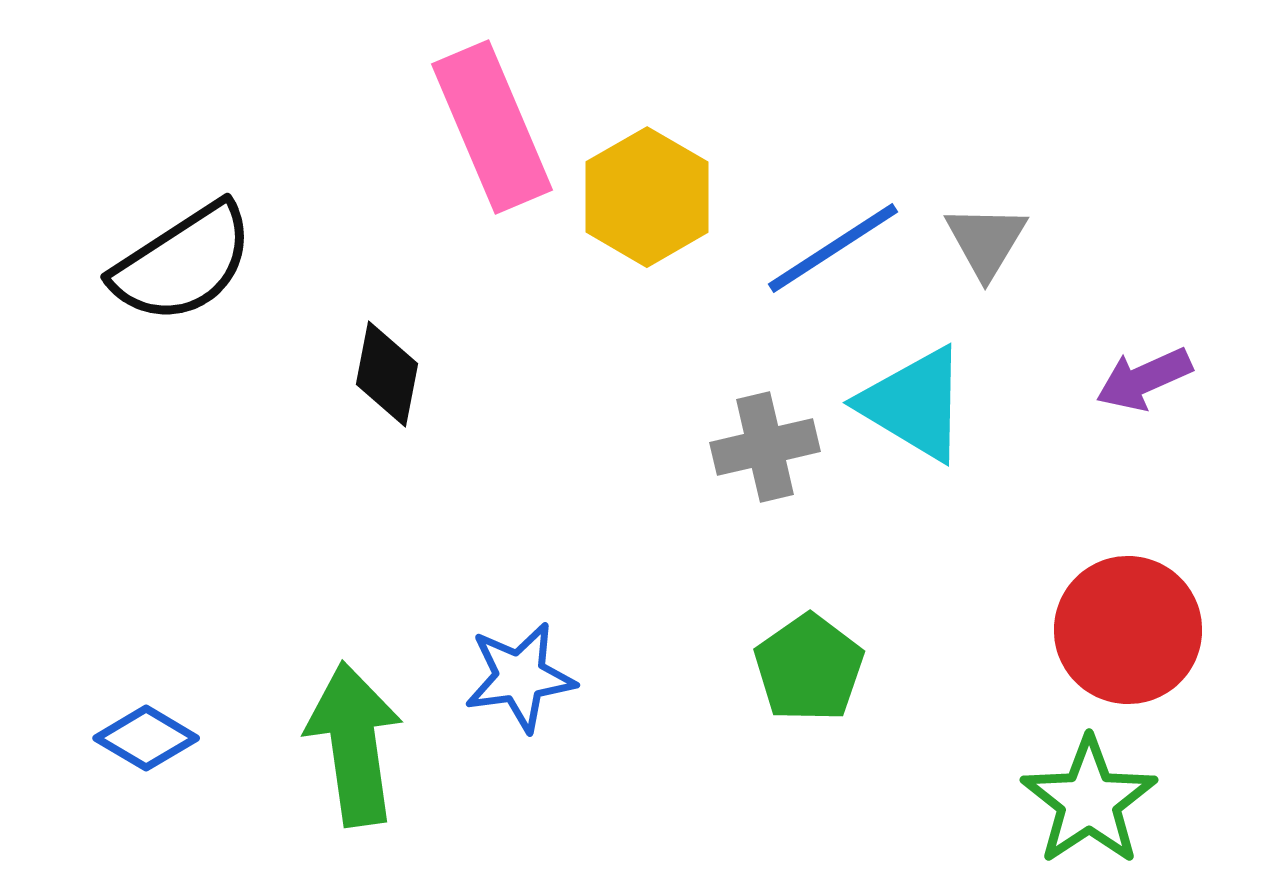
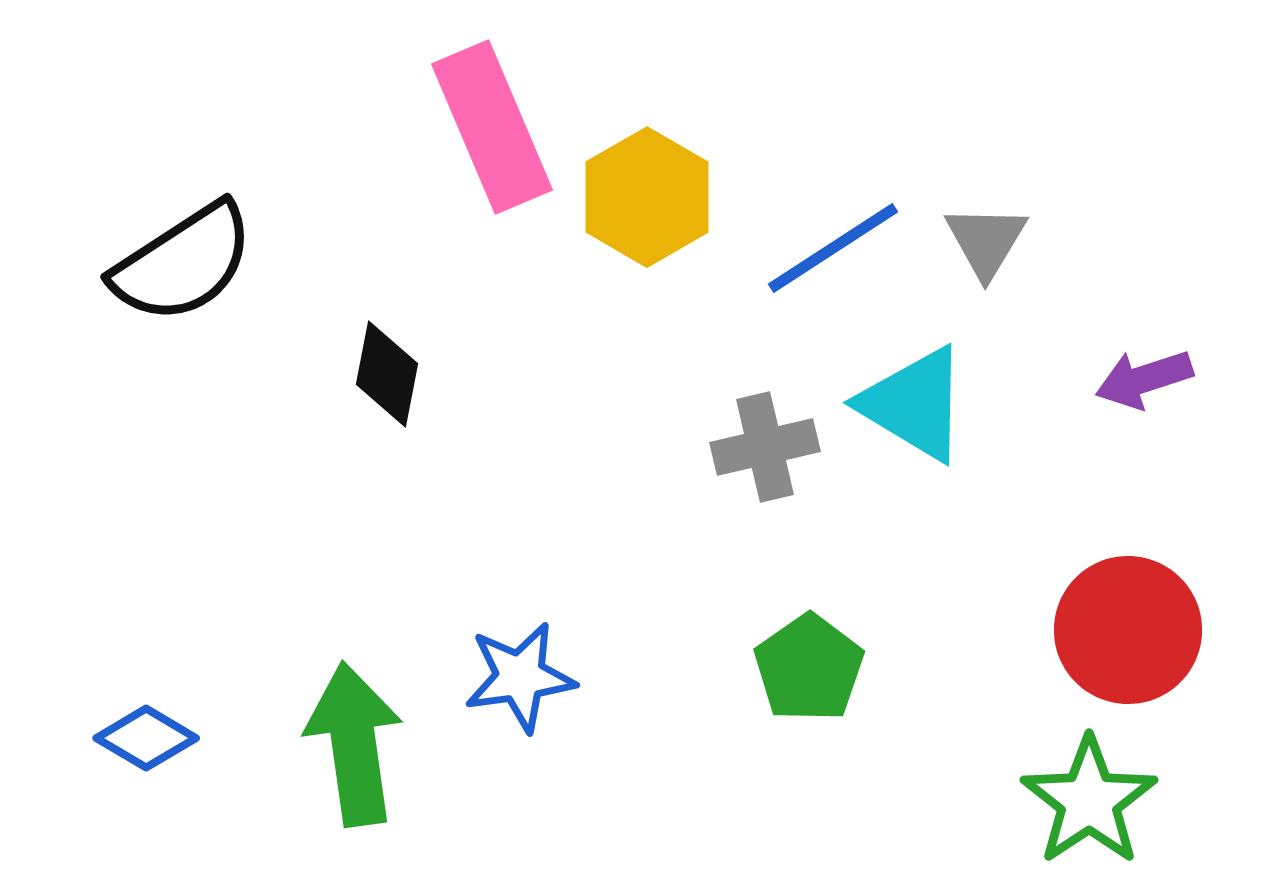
purple arrow: rotated 6 degrees clockwise
